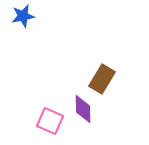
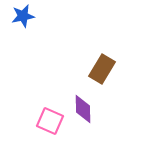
brown rectangle: moved 10 px up
